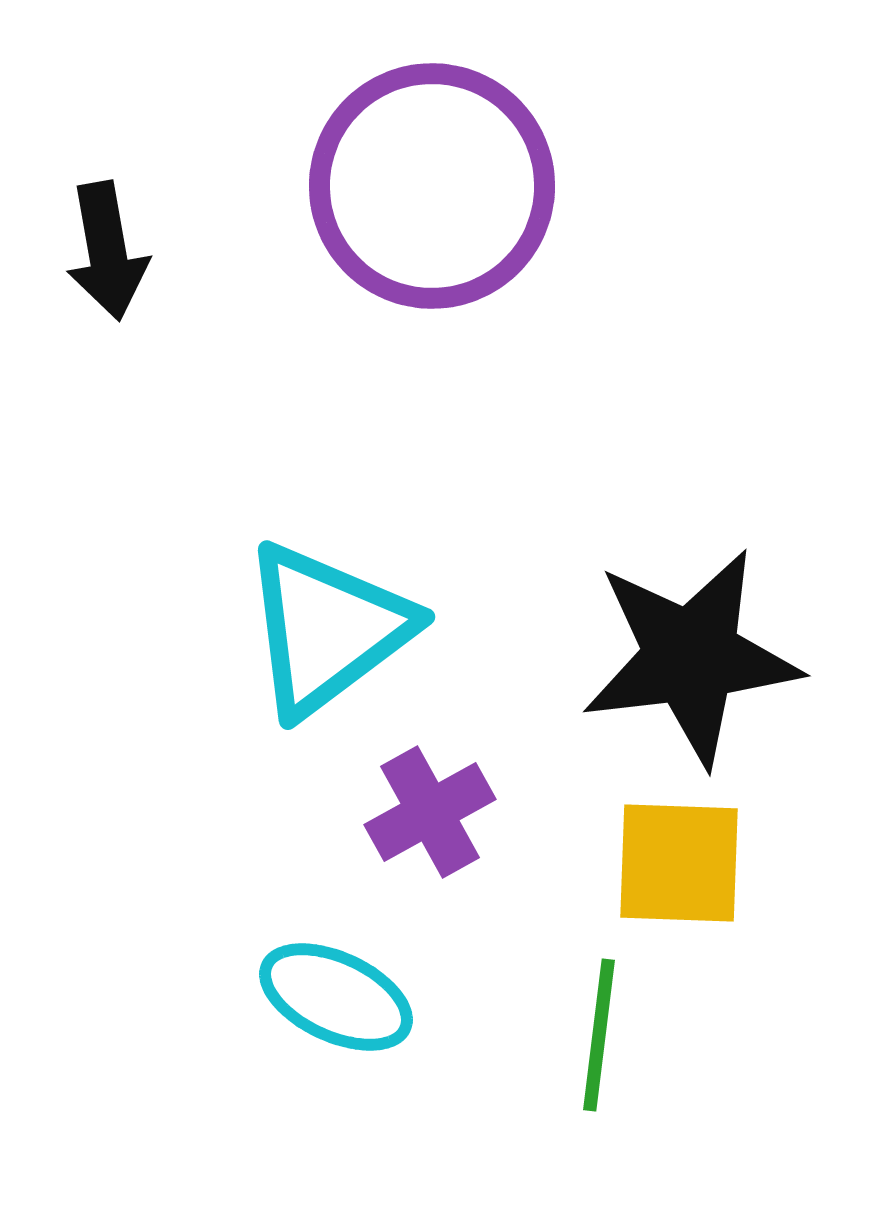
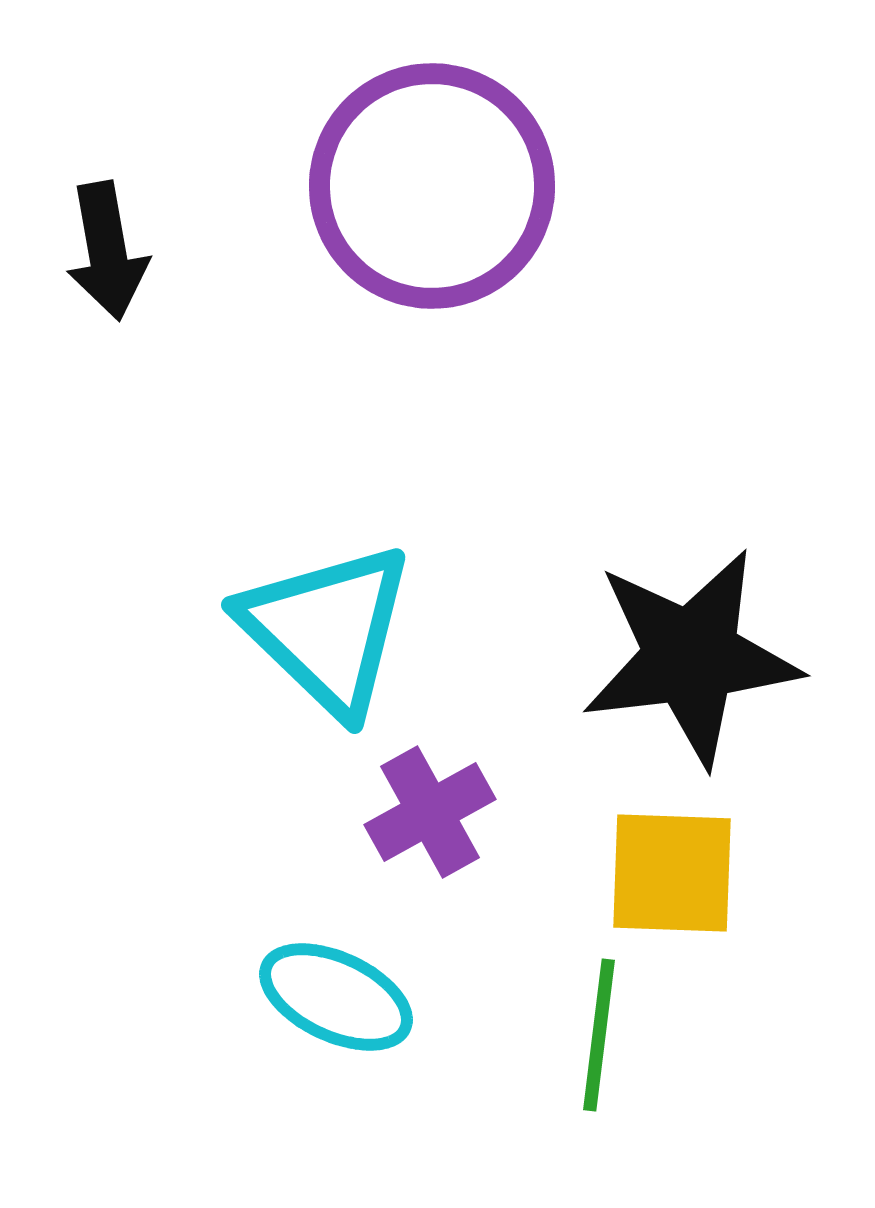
cyan triangle: rotated 39 degrees counterclockwise
yellow square: moved 7 px left, 10 px down
